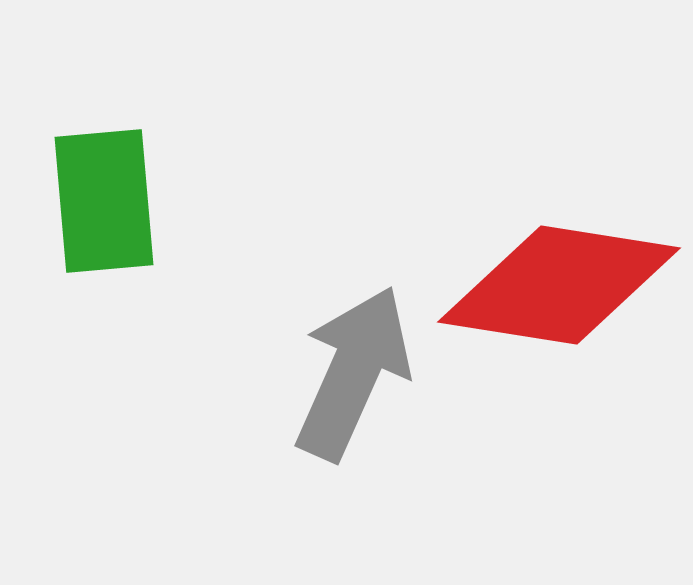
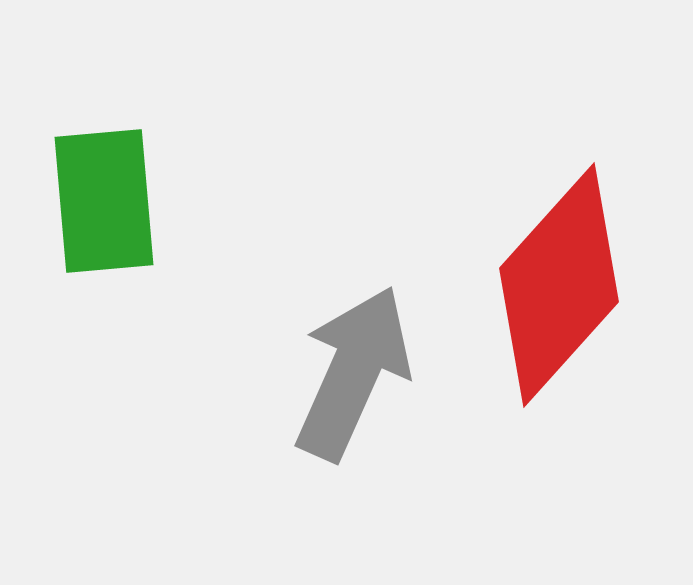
red diamond: rotated 57 degrees counterclockwise
